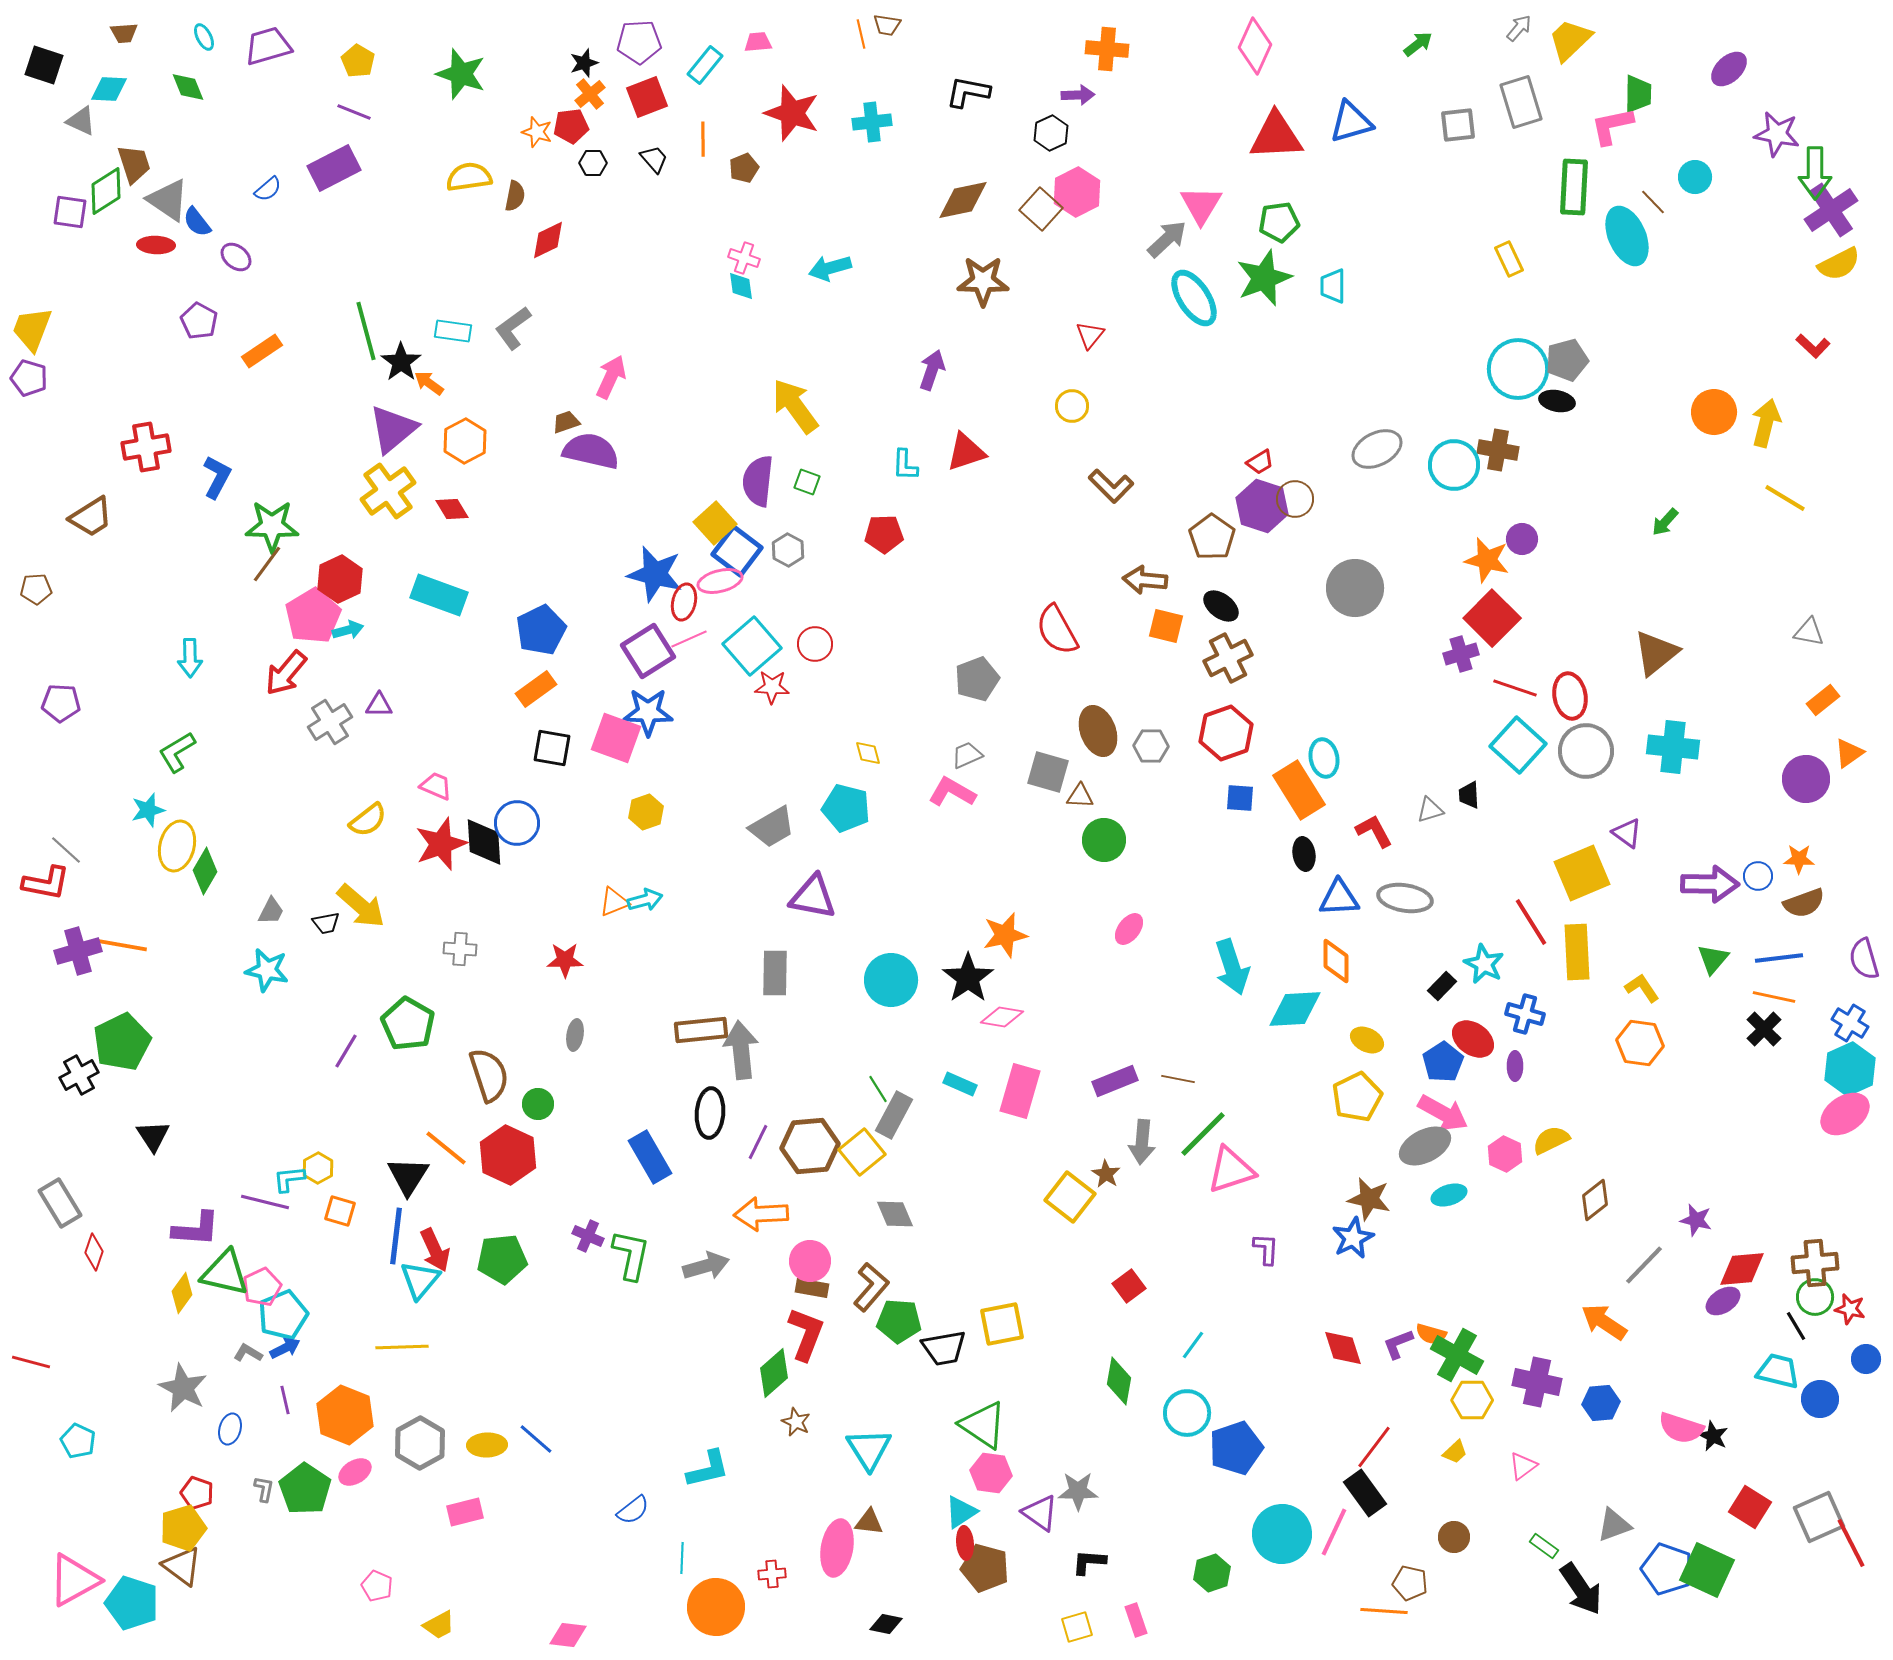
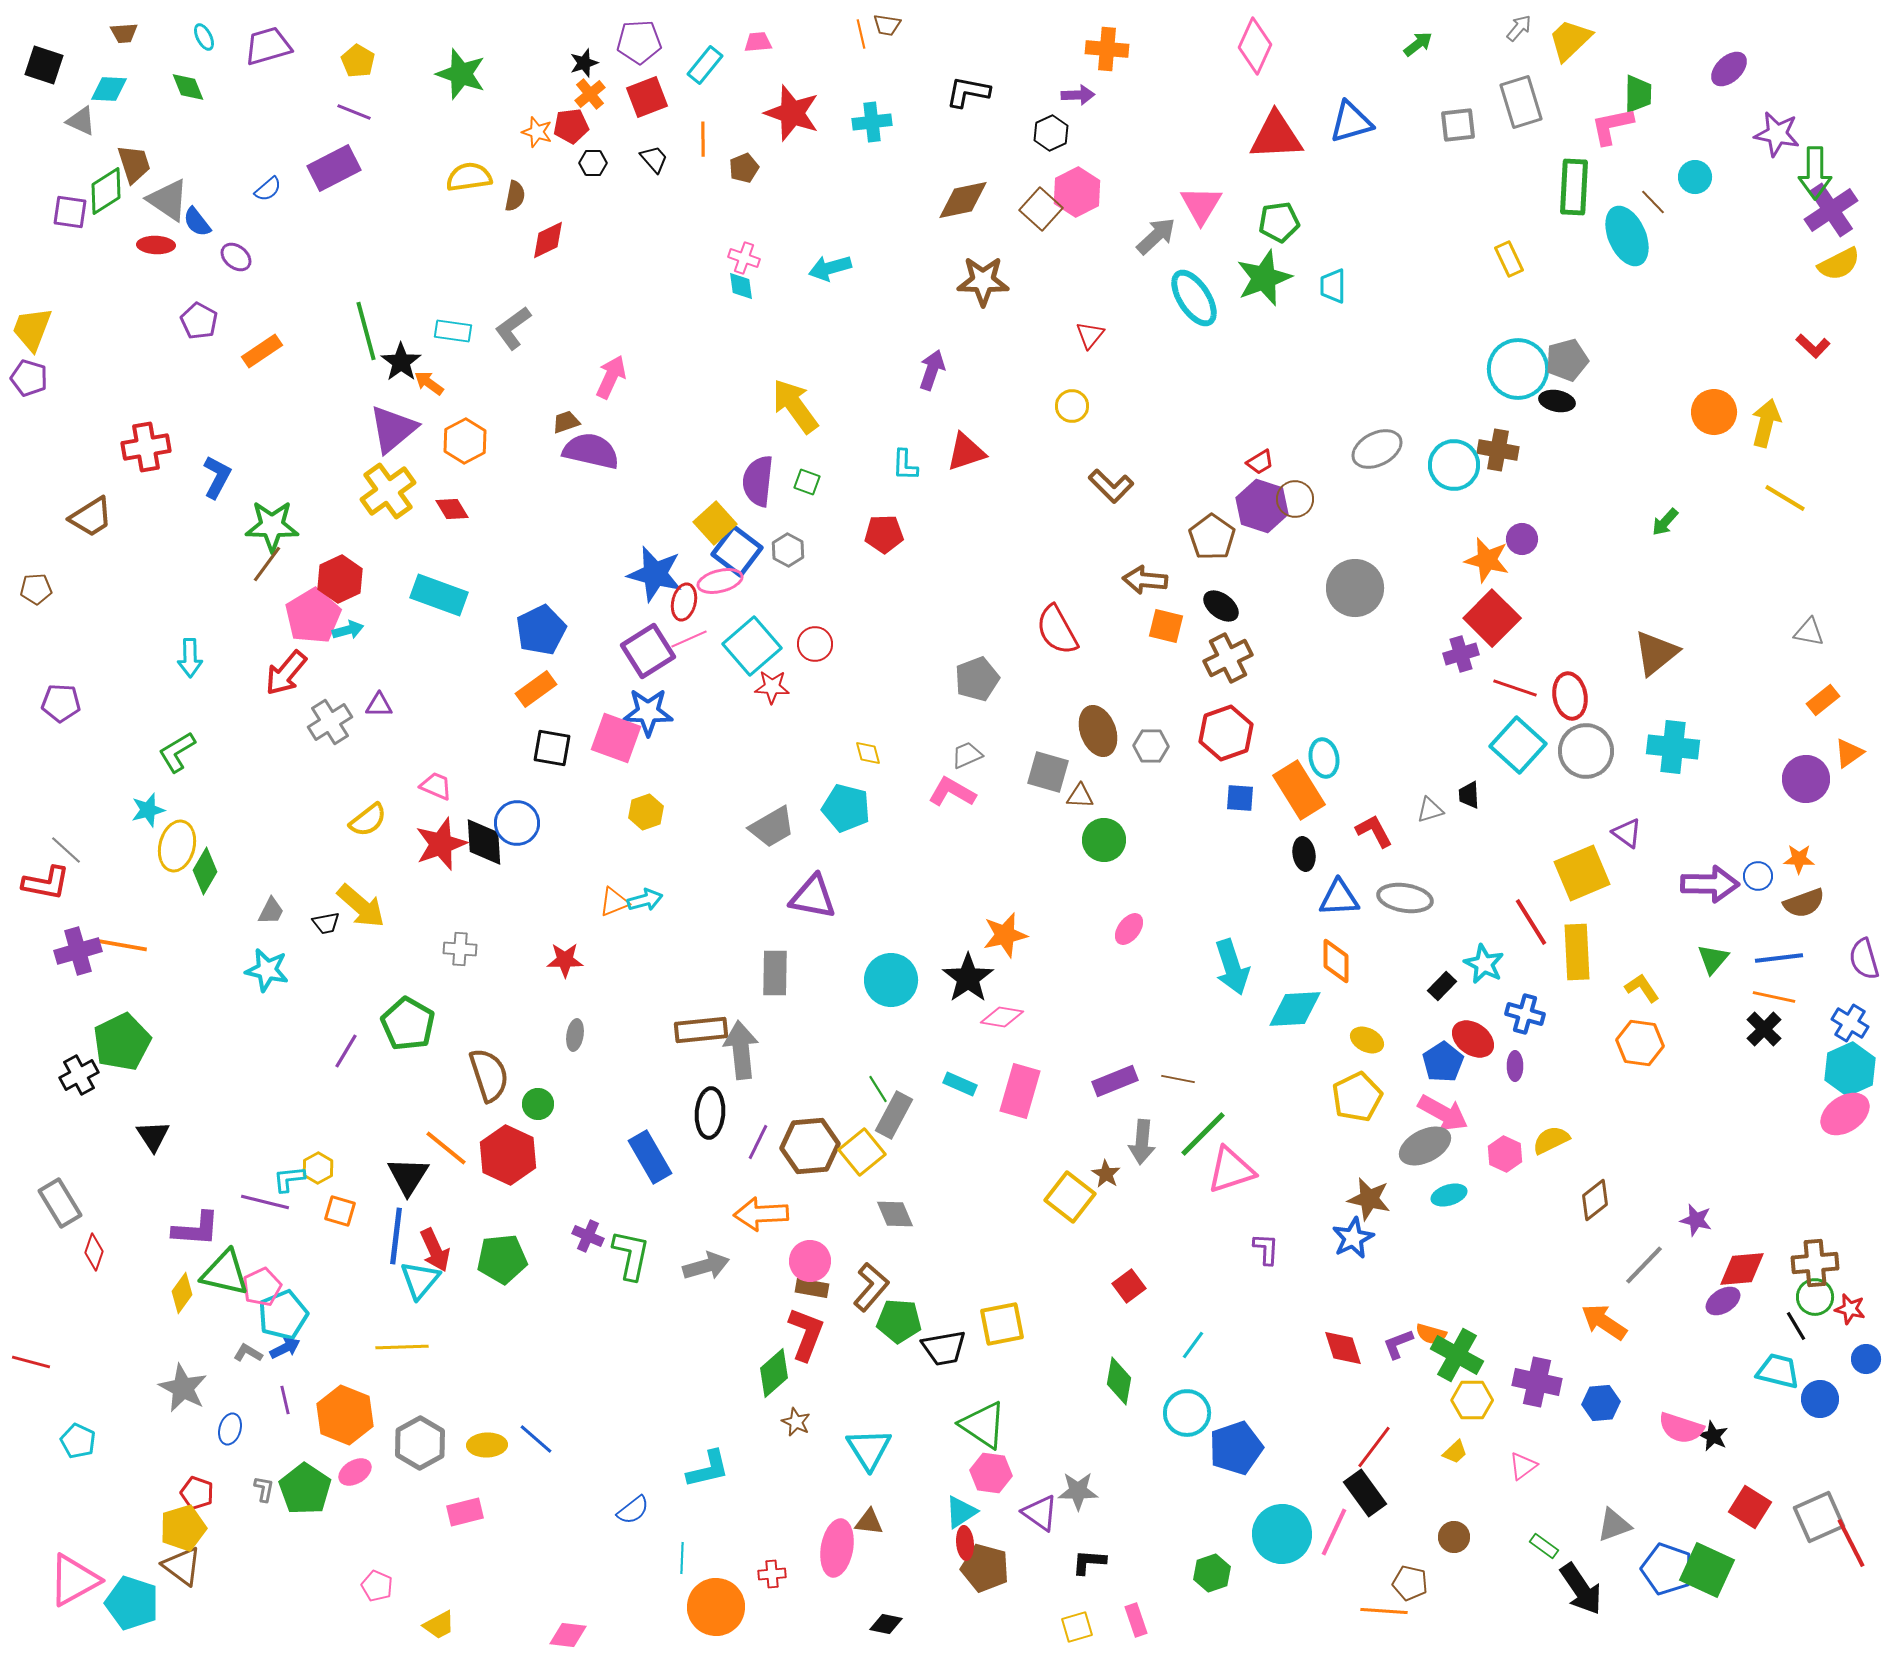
gray arrow at (1167, 239): moved 11 px left, 3 px up
